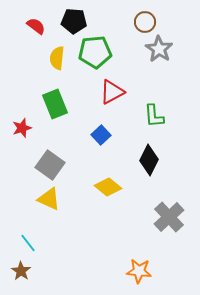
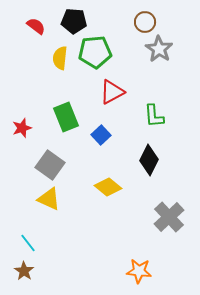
yellow semicircle: moved 3 px right
green rectangle: moved 11 px right, 13 px down
brown star: moved 3 px right
